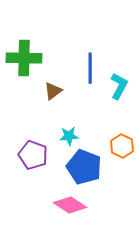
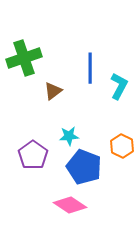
green cross: rotated 20 degrees counterclockwise
purple pentagon: rotated 16 degrees clockwise
